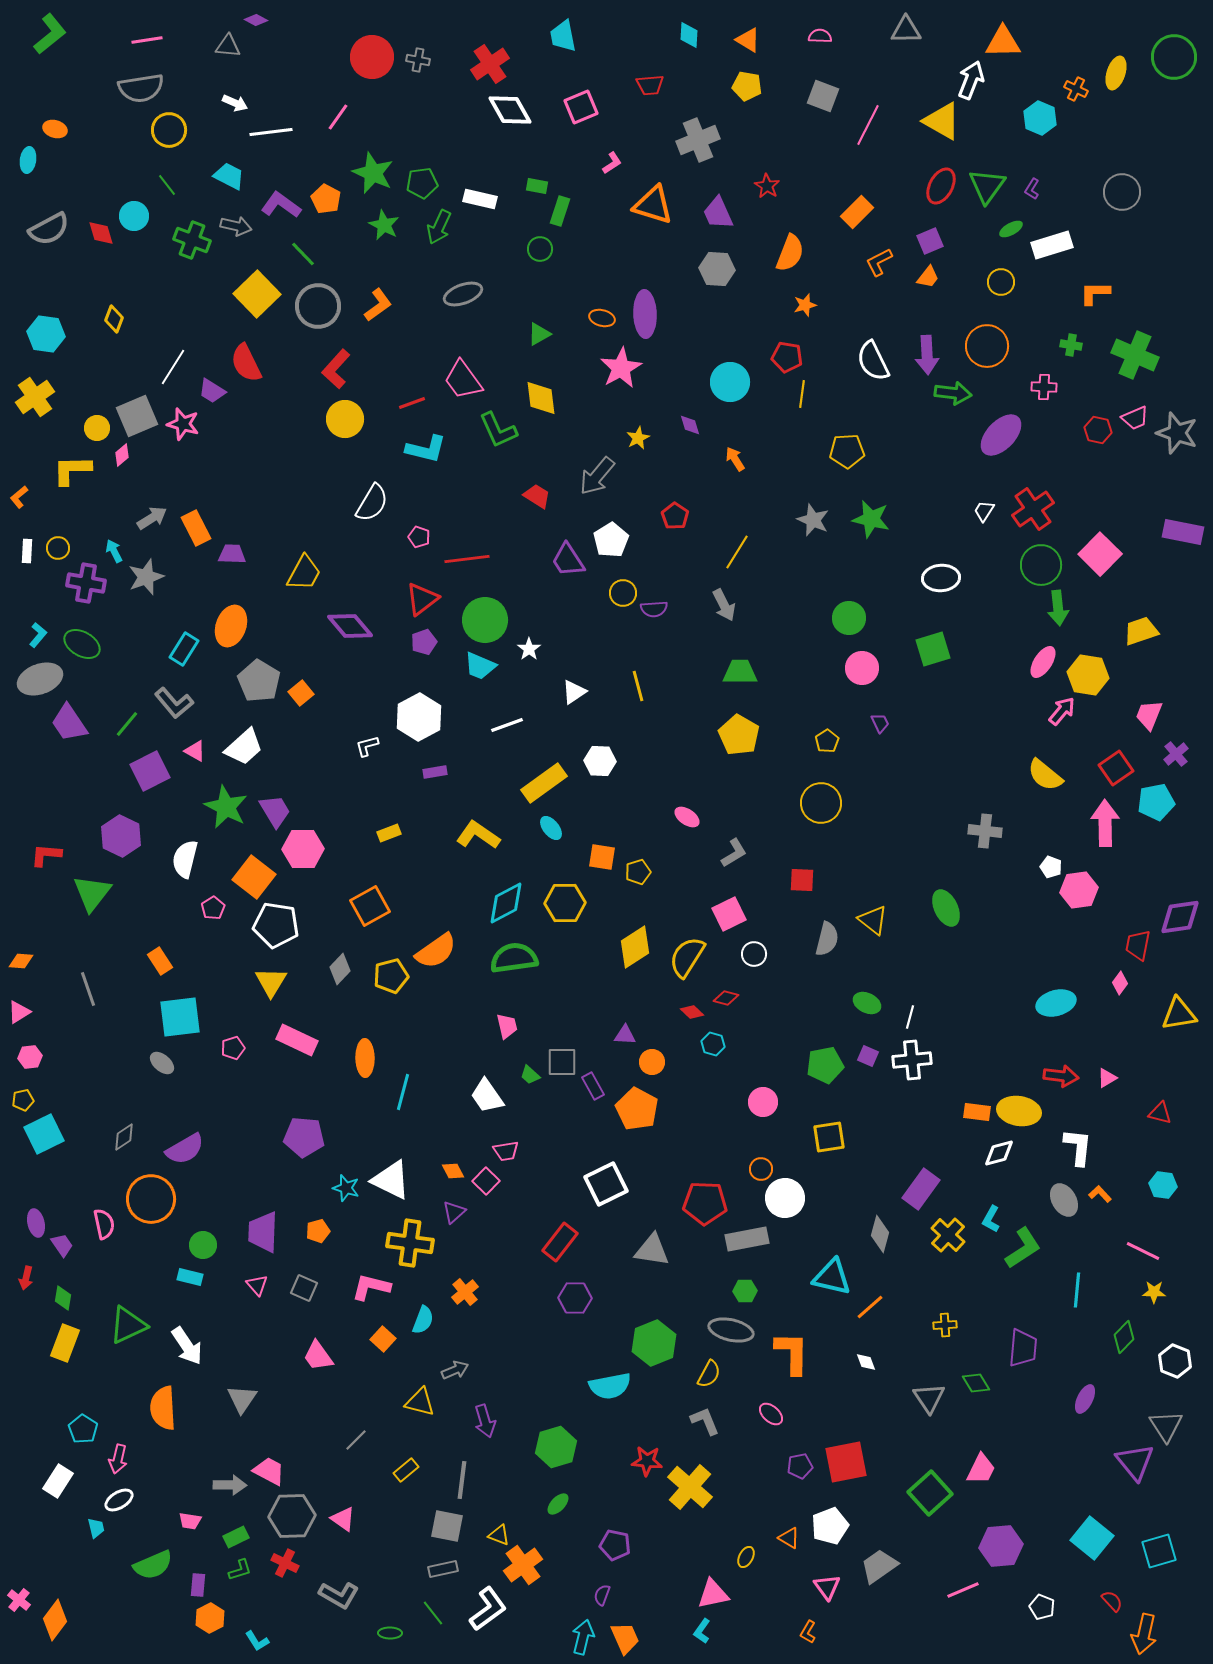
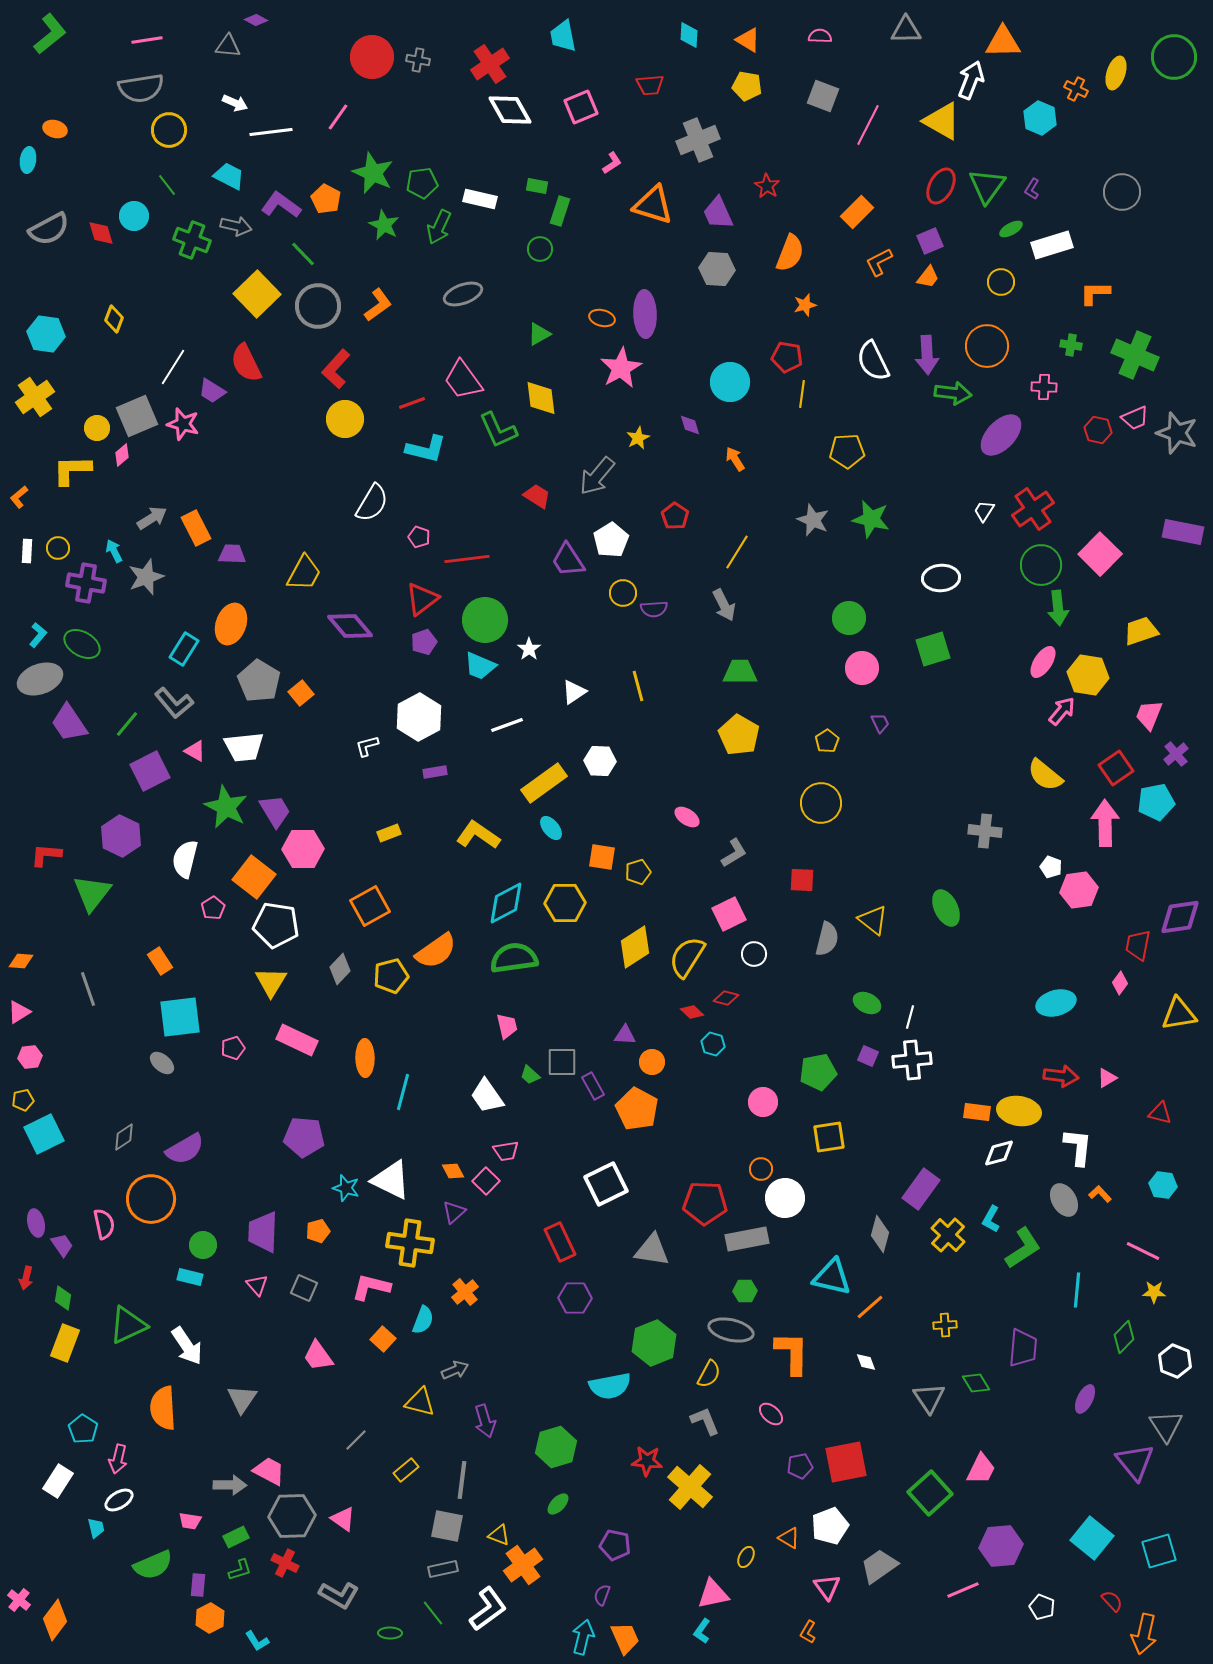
orange ellipse at (231, 626): moved 2 px up
white trapezoid at (244, 747): rotated 36 degrees clockwise
green pentagon at (825, 1065): moved 7 px left, 7 px down
red rectangle at (560, 1242): rotated 63 degrees counterclockwise
